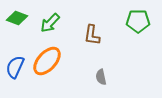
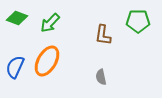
brown L-shape: moved 11 px right
orange ellipse: rotated 12 degrees counterclockwise
